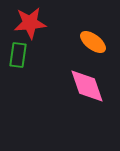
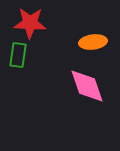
red star: rotated 8 degrees clockwise
orange ellipse: rotated 44 degrees counterclockwise
